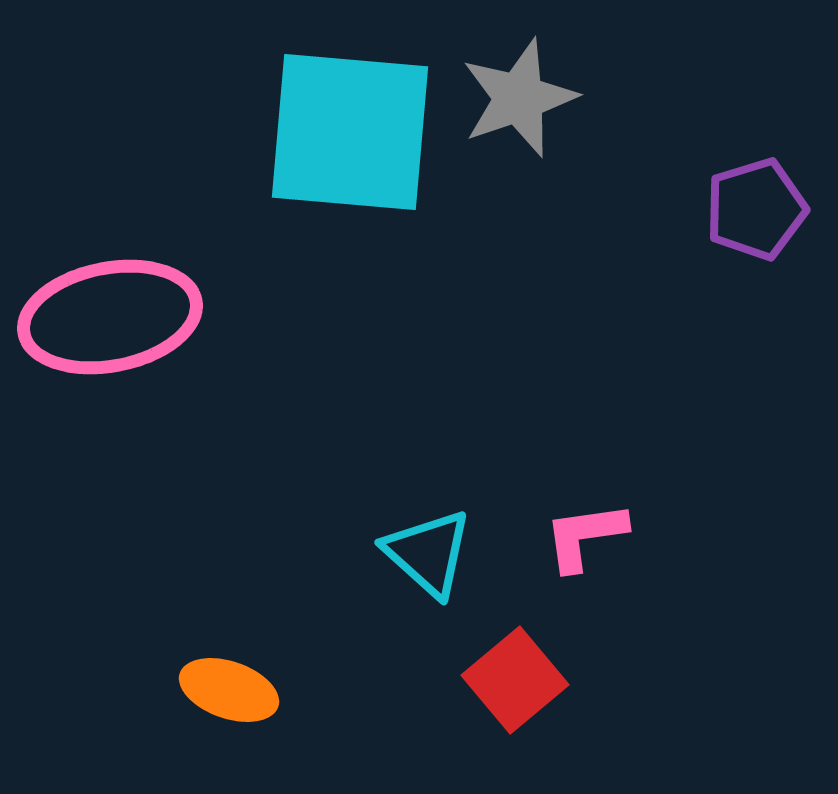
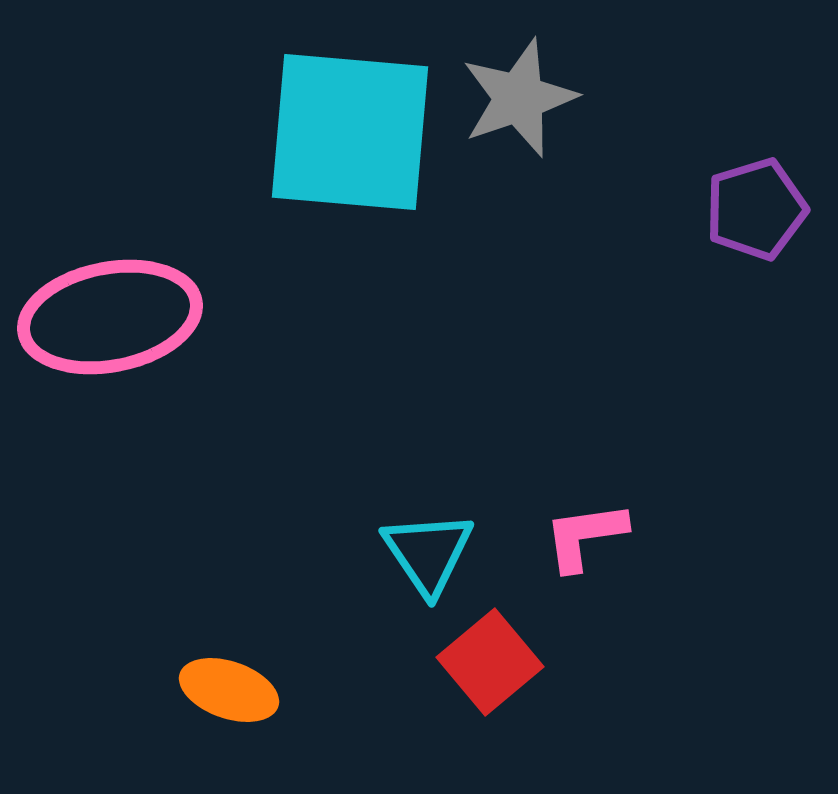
cyan triangle: rotated 14 degrees clockwise
red square: moved 25 px left, 18 px up
